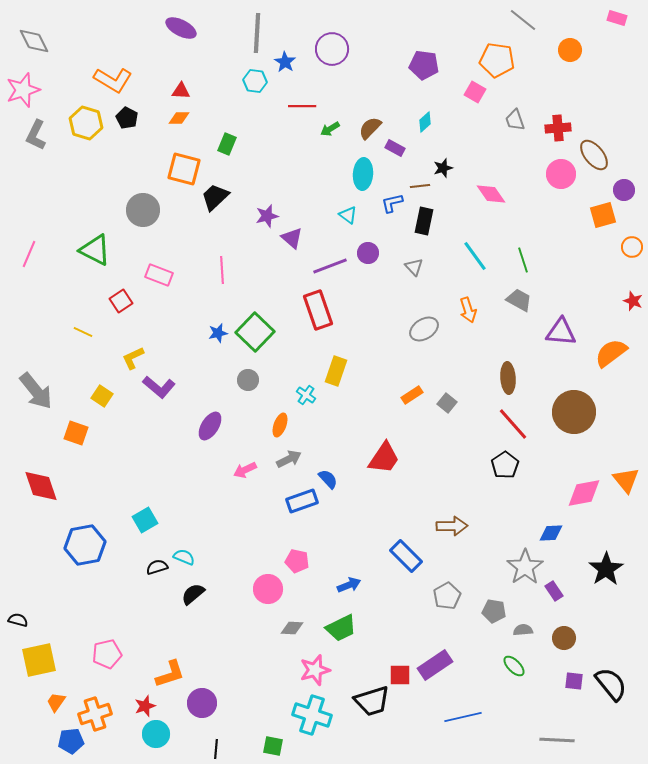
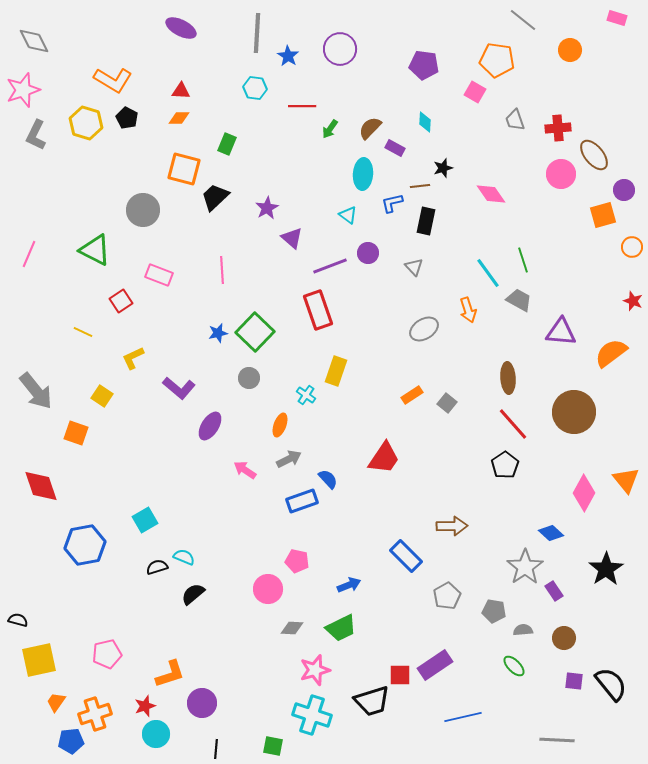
purple circle at (332, 49): moved 8 px right
blue star at (285, 62): moved 3 px right, 6 px up
cyan hexagon at (255, 81): moved 7 px down
cyan diamond at (425, 122): rotated 45 degrees counterclockwise
green arrow at (330, 129): rotated 24 degrees counterclockwise
purple star at (267, 216): moved 8 px up; rotated 15 degrees counterclockwise
black rectangle at (424, 221): moved 2 px right
cyan line at (475, 256): moved 13 px right, 17 px down
gray circle at (248, 380): moved 1 px right, 2 px up
purple L-shape at (159, 387): moved 20 px right, 1 px down
pink arrow at (245, 470): rotated 60 degrees clockwise
pink diamond at (584, 493): rotated 51 degrees counterclockwise
blue diamond at (551, 533): rotated 45 degrees clockwise
